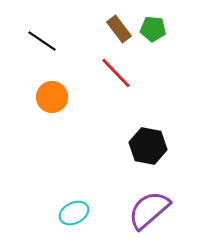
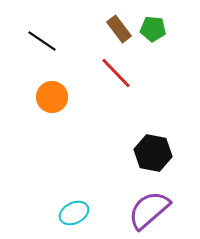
black hexagon: moved 5 px right, 7 px down
